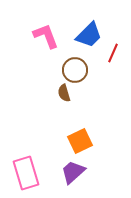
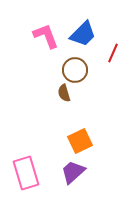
blue trapezoid: moved 6 px left, 1 px up
